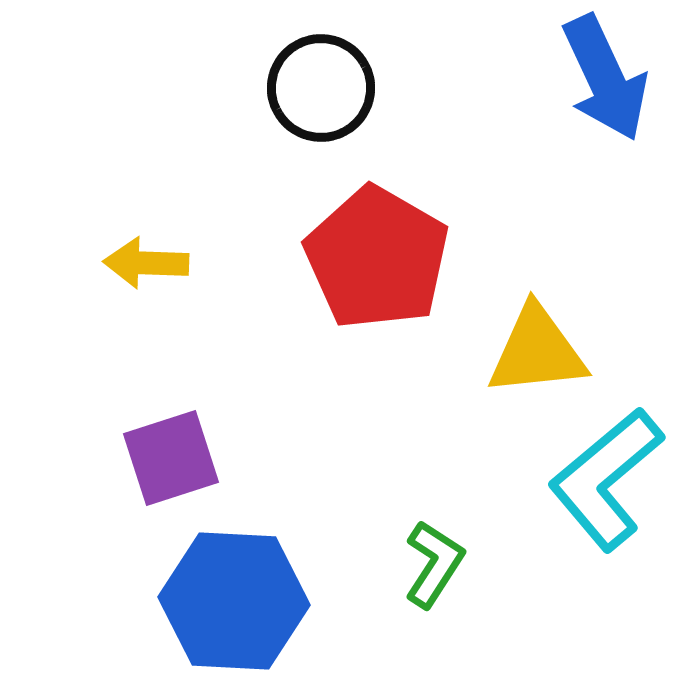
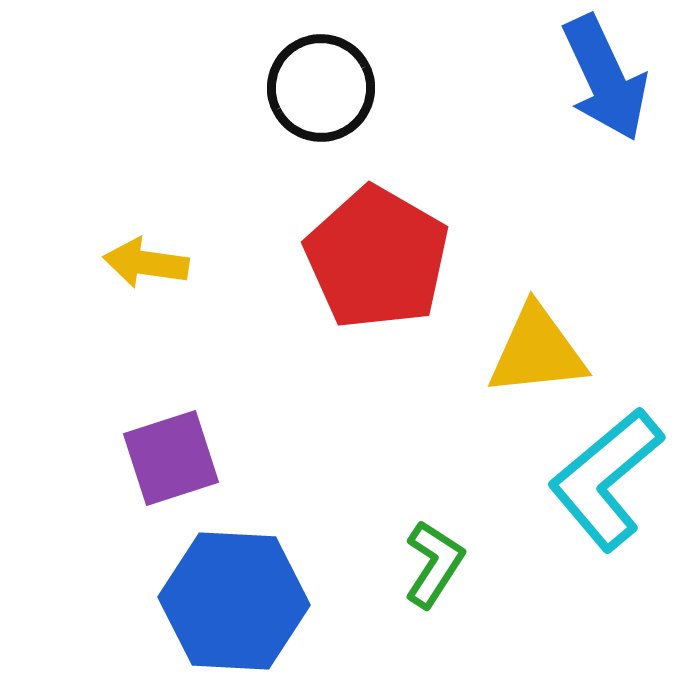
yellow arrow: rotated 6 degrees clockwise
